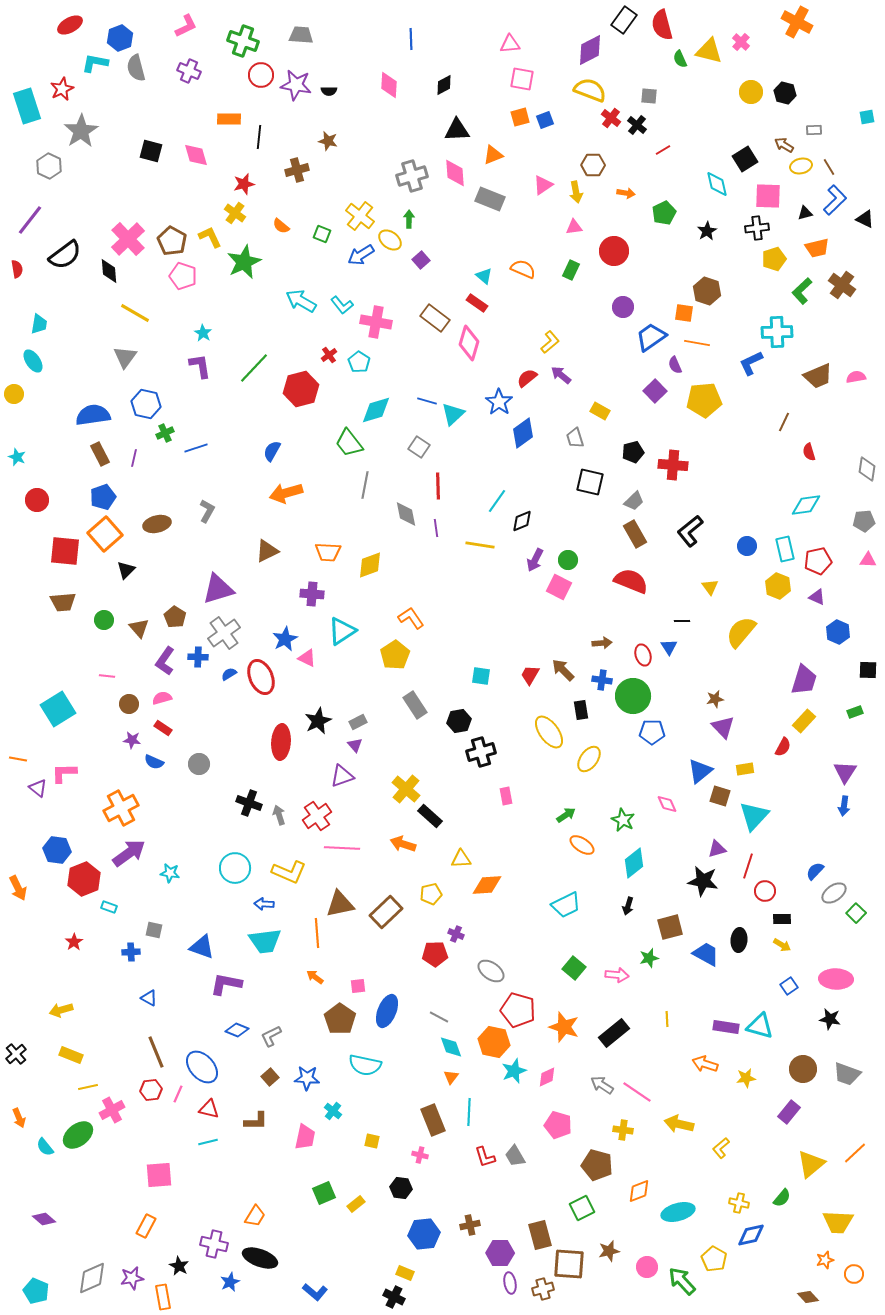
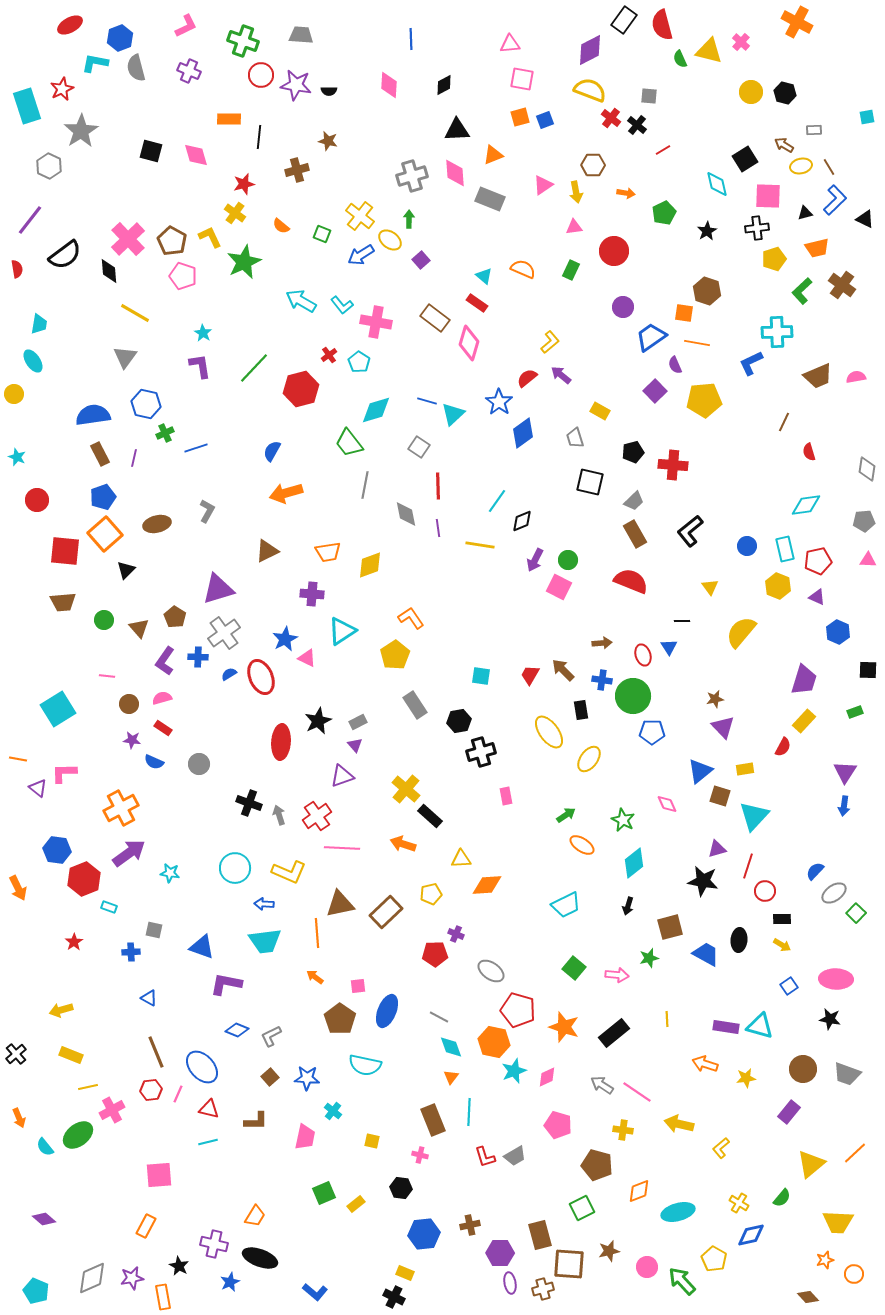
purple line at (436, 528): moved 2 px right
orange trapezoid at (328, 552): rotated 12 degrees counterclockwise
gray trapezoid at (515, 1156): rotated 90 degrees counterclockwise
yellow cross at (739, 1203): rotated 18 degrees clockwise
